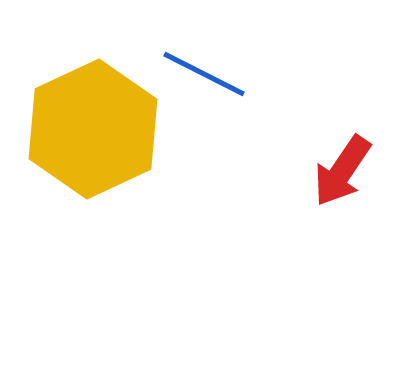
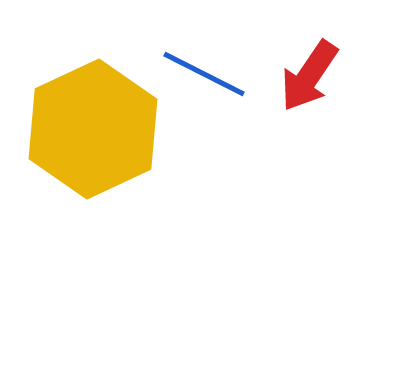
red arrow: moved 33 px left, 95 px up
